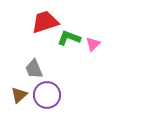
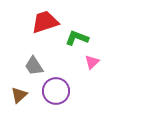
green L-shape: moved 8 px right
pink triangle: moved 1 px left, 18 px down
gray trapezoid: moved 3 px up; rotated 10 degrees counterclockwise
purple circle: moved 9 px right, 4 px up
